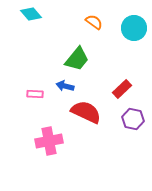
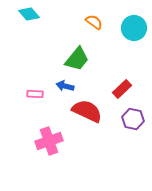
cyan diamond: moved 2 px left
red semicircle: moved 1 px right, 1 px up
pink cross: rotated 8 degrees counterclockwise
